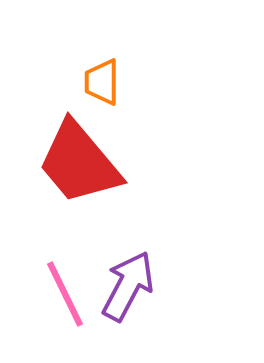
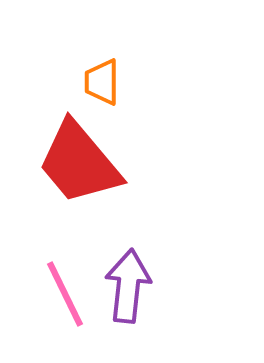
purple arrow: rotated 22 degrees counterclockwise
